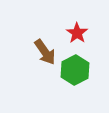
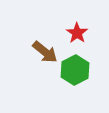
brown arrow: rotated 16 degrees counterclockwise
